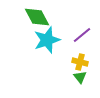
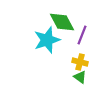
green diamond: moved 25 px right, 5 px down
purple line: rotated 30 degrees counterclockwise
green triangle: rotated 16 degrees counterclockwise
